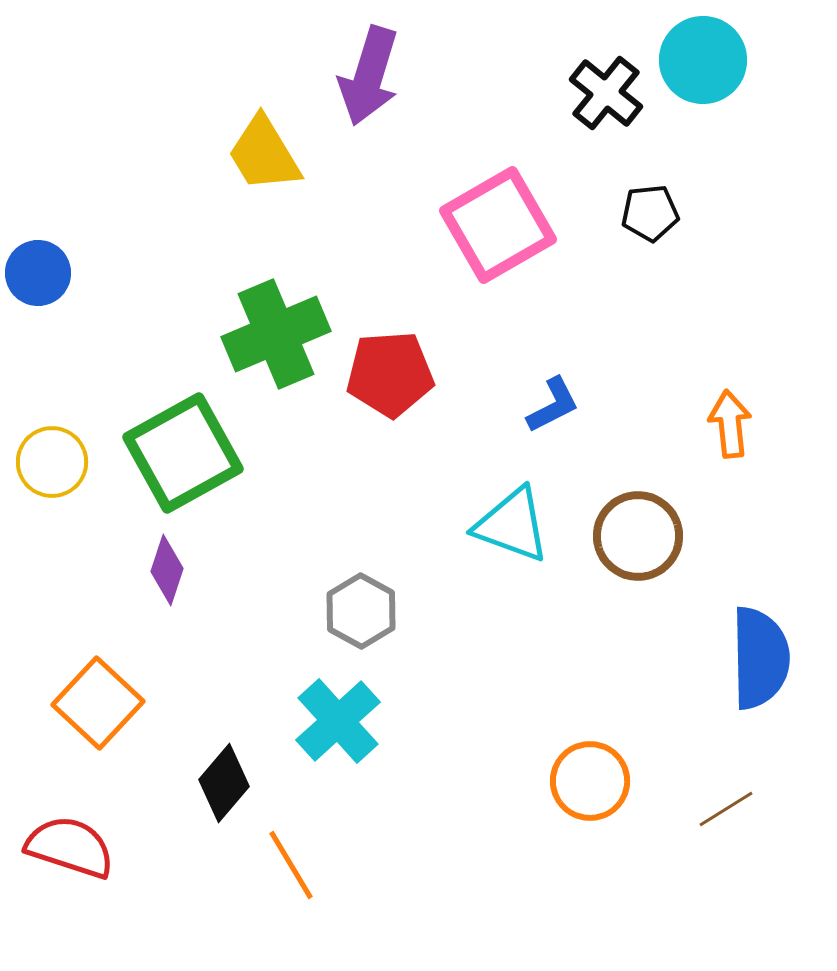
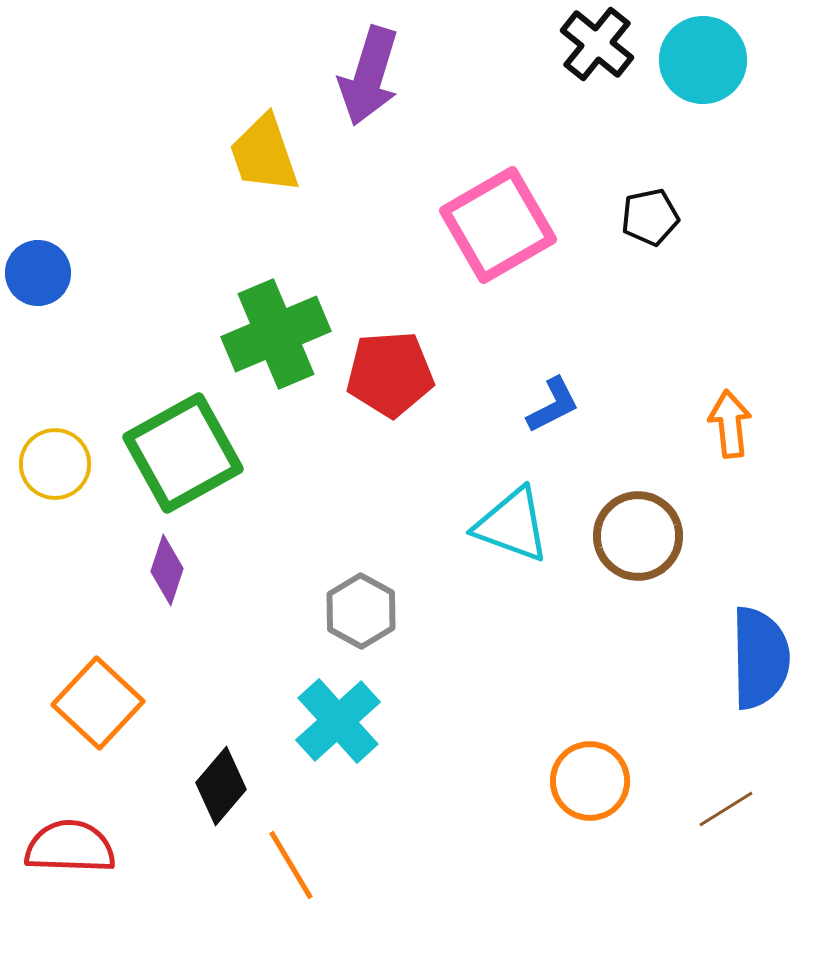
black cross: moved 9 px left, 49 px up
yellow trapezoid: rotated 12 degrees clockwise
black pentagon: moved 4 px down; rotated 6 degrees counterclockwise
yellow circle: moved 3 px right, 2 px down
black diamond: moved 3 px left, 3 px down
red semicircle: rotated 16 degrees counterclockwise
